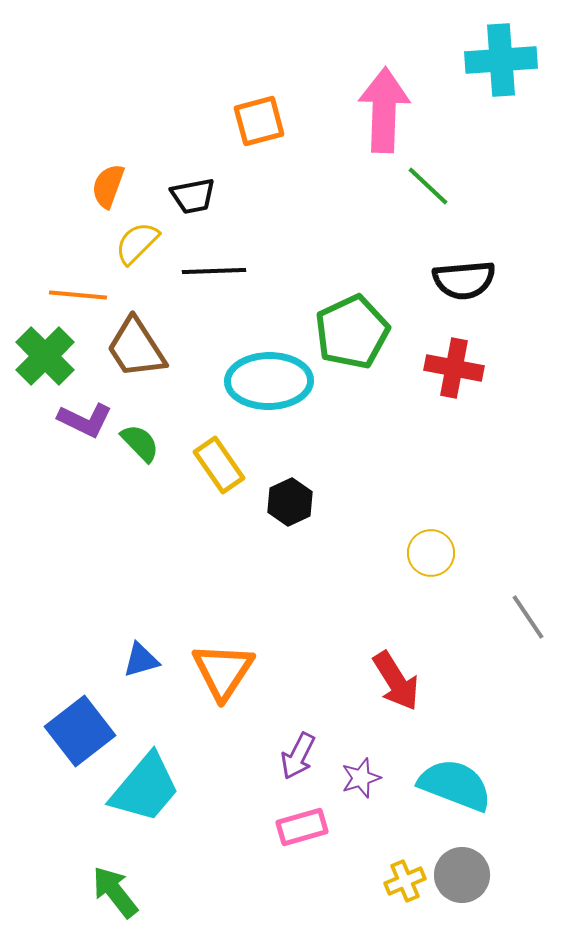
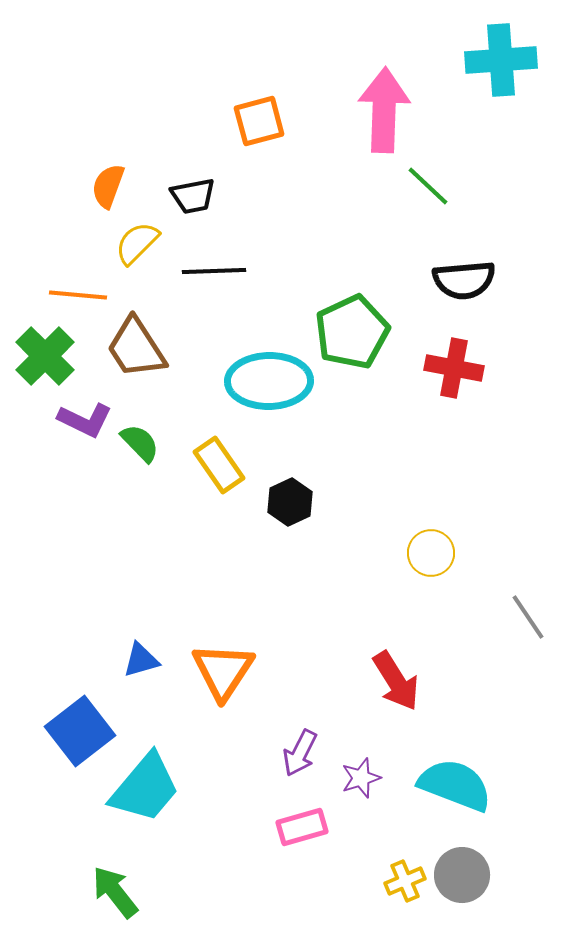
purple arrow: moved 2 px right, 3 px up
